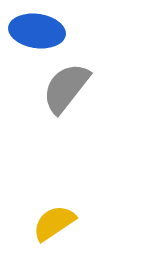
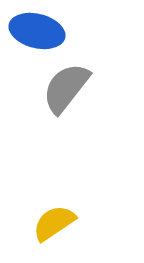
blue ellipse: rotated 6 degrees clockwise
